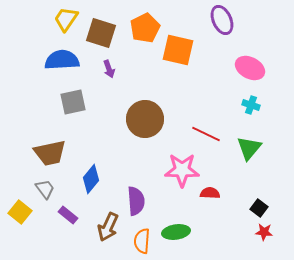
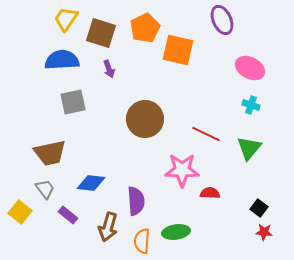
blue diamond: moved 4 px down; rotated 56 degrees clockwise
brown arrow: rotated 8 degrees counterclockwise
